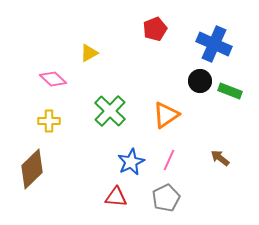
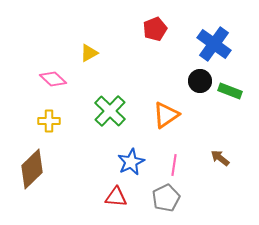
blue cross: rotated 12 degrees clockwise
pink line: moved 5 px right, 5 px down; rotated 15 degrees counterclockwise
